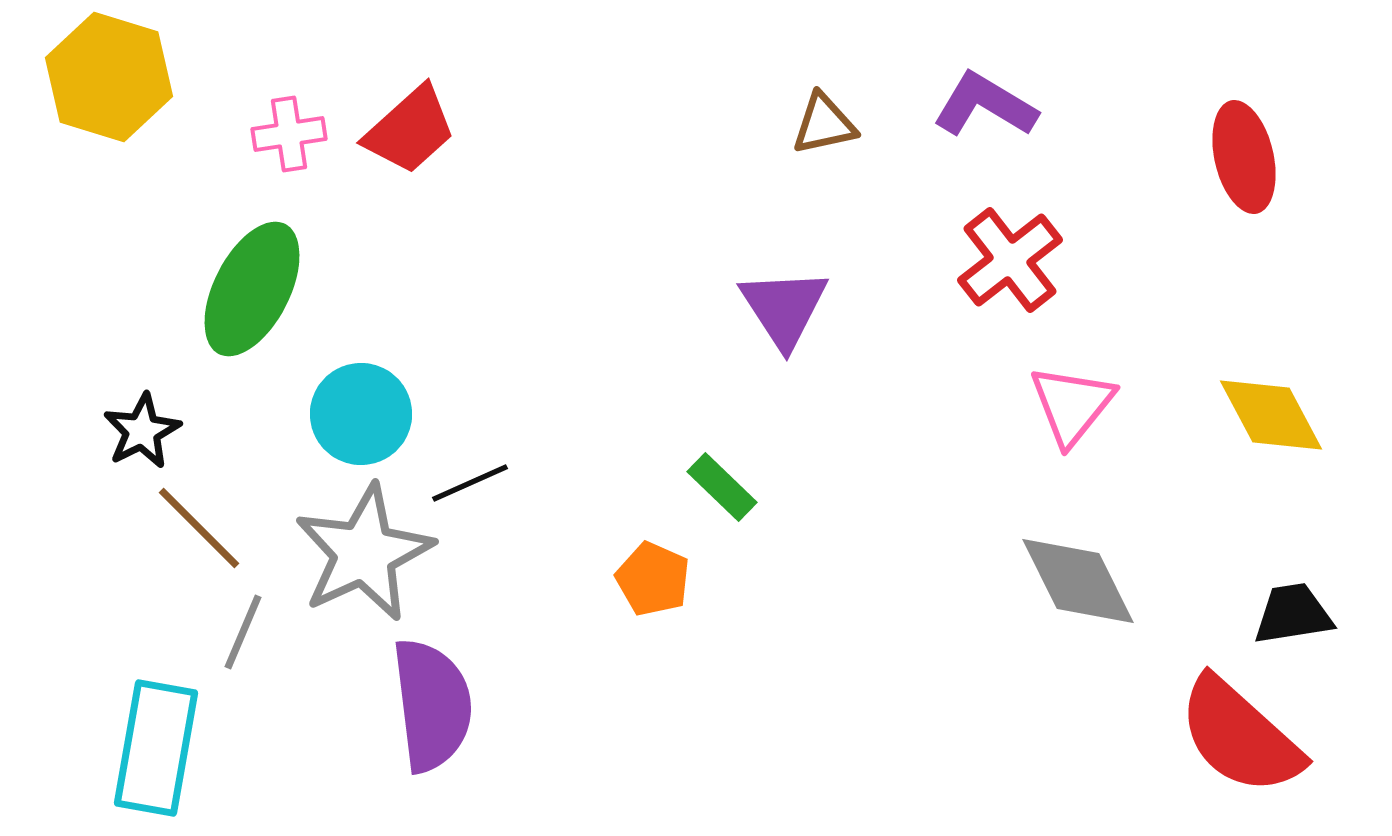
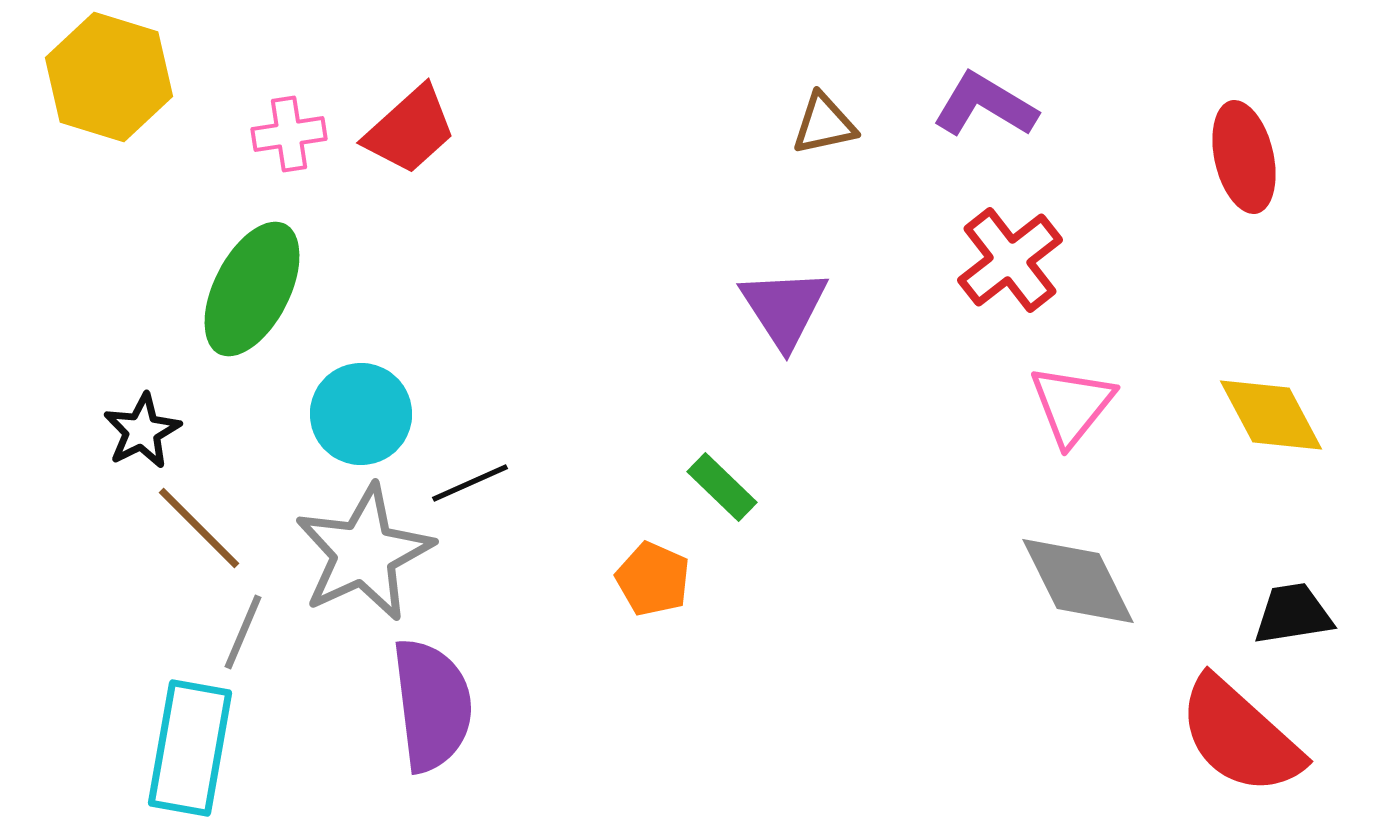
cyan rectangle: moved 34 px right
